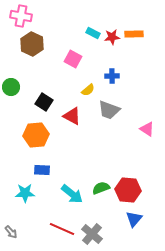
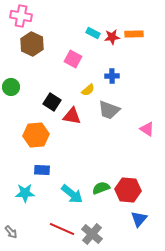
black square: moved 8 px right
red triangle: rotated 18 degrees counterclockwise
blue triangle: moved 5 px right
